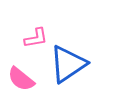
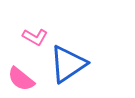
pink L-shape: moved 1 px left, 1 px up; rotated 40 degrees clockwise
